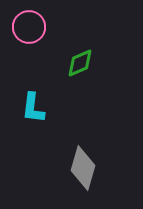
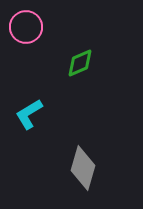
pink circle: moved 3 px left
cyan L-shape: moved 4 px left, 6 px down; rotated 52 degrees clockwise
